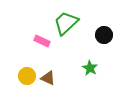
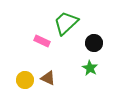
black circle: moved 10 px left, 8 px down
yellow circle: moved 2 px left, 4 px down
